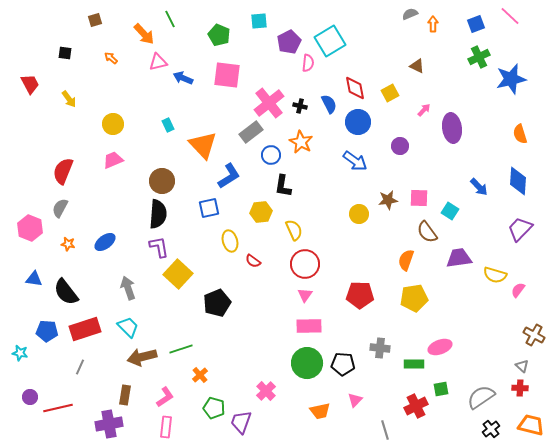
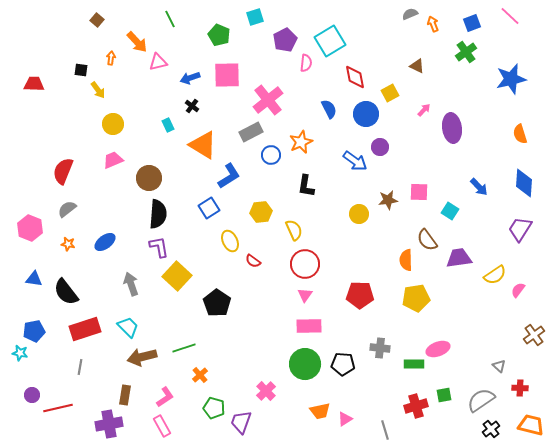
brown square at (95, 20): moved 2 px right; rotated 32 degrees counterclockwise
cyan square at (259, 21): moved 4 px left, 4 px up; rotated 12 degrees counterclockwise
orange arrow at (433, 24): rotated 21 degrees counterclockwise
blue square at (476, 24): moved 4 px left, 1 px up
orange arrow at (144, 34): moved 7 px left, 8 px down
purple pentagon at (289, 42): moved 4 px left, 2 px up
black square at (65, 53): moved 16 px right, 17 px down
green cross at (479, 57): moved 13 px left, 5 px up; rotated 10 degrees counterclockwise
orange arrow at (111, 58): rotated 56 degrees clockwise
pink semicircle at (308, 63): moved 2 px left
pink square at (227, 75): rotated 8 degrees counterclockwise
blue arrow at (183, 78): moved 7 px right; rotated 42 degrees counterclockwise
red trapezoid at (30, 84): moved 4 px right; rotated 60 degrees counterclockwise
red diamond at (355, 88): moved 11 px up
yellow arrow at (69, 99): moved 29 px right, 9 px up
pink cross at (269, 103): moved 1 px left, 3 px up
blue semicircle at (329, 104): moved 5 px down
black cross at (300, 106): moved 108 px left; rotated 24 degrees clockwise
blue circle at (358, 122): moved 8 px right, 8 px up
gray rectangle at (251, 132): rotated 10 degrees clockwise
orange star at (301, 142): rotated 20 degrees clockwise
orange triangle at (203, 145): rotated 16 degrees counterclockwise
purple circle at (400, 146): moved 20 px left, 1 px down
brown circle at (162, 181): moved 13 px left, 3 px up
blue diamond at (518, 181): moved 6 px right, 2 px down
black L-shape at (283, 186): moved 23 px right
pink square at (419, 198): moved 6 px up
gray semicircle at (60, 208): moved 7 px right, 1 px down; rotated 24 degrees clockwise
blue square at (209, 208): rotated 20 degrees counterclockwise
purple trapezoid at (520, 229): rotated 12 degrees counterclockwise
brown semicircle at (427, 232): moved 8 px down
yellow ellipse at (230, 241): rotated 10 degrees counterclockwise
orange semicircle at (406, 260): rotated 20 degrees counterclockwise
yellow square at (178, 274): moved 1 px left, 2 px down
yellow semicircle at (495, 275): rotated 50 degrees counterclockwise
gray arrow at (128, 288): moved 3 px right, 4 px up
yellow pentagon at (414, 298): moved 2 px right
black pentagon at (217, 303): rotated 16 degrees counterclockwise
blue pentagon at (47, 331): moved 13 px left; rotated 15 degrees counterclockwise
brown cross at (534, 335): rotated 25 degrees clockwise
pink ellipse at (440, 347): moved 2 px left, 2 px down
green line at (181, 349): moved 3 px right, 1 px up
green circle at (307, 363): moved 2 px left, 1 px down
gray triangle at (522, 366): moved 23 px left
gray line at (80, 367): rotated 14 degrees counterclockwise
green square at (441, 389): moved 3 px right, 6 px down
purple circle at (30, 397): moved 2 px right, 2 px up
gray semicircle at (481, 397): moved 3 px down
pink triangle at (355, 400): moved 10 px left, 19 px down; rotated 14 degrees clockwise
red cross at (416, 406): rotated 10 degrees clockwise
pink rectangle at (166, 427): moved 4 px left, 1 px up; rotated 35 degrees counterclockwise
